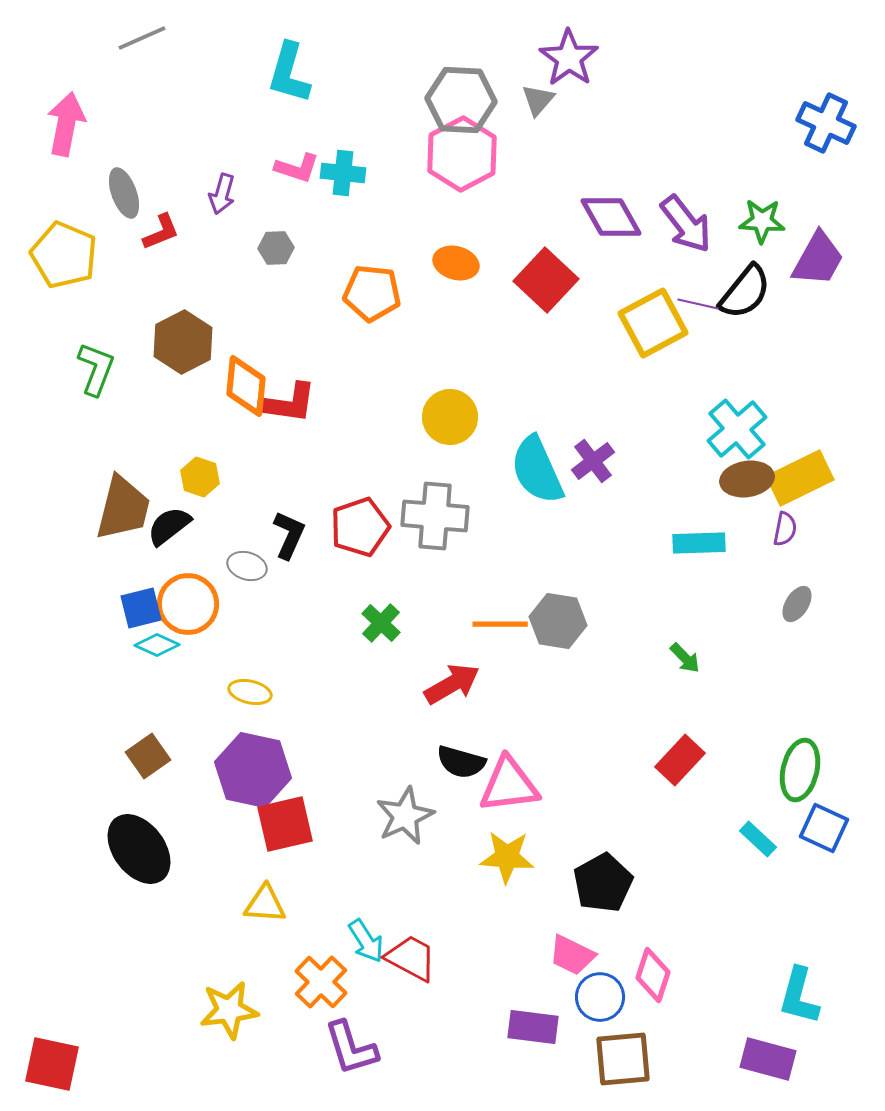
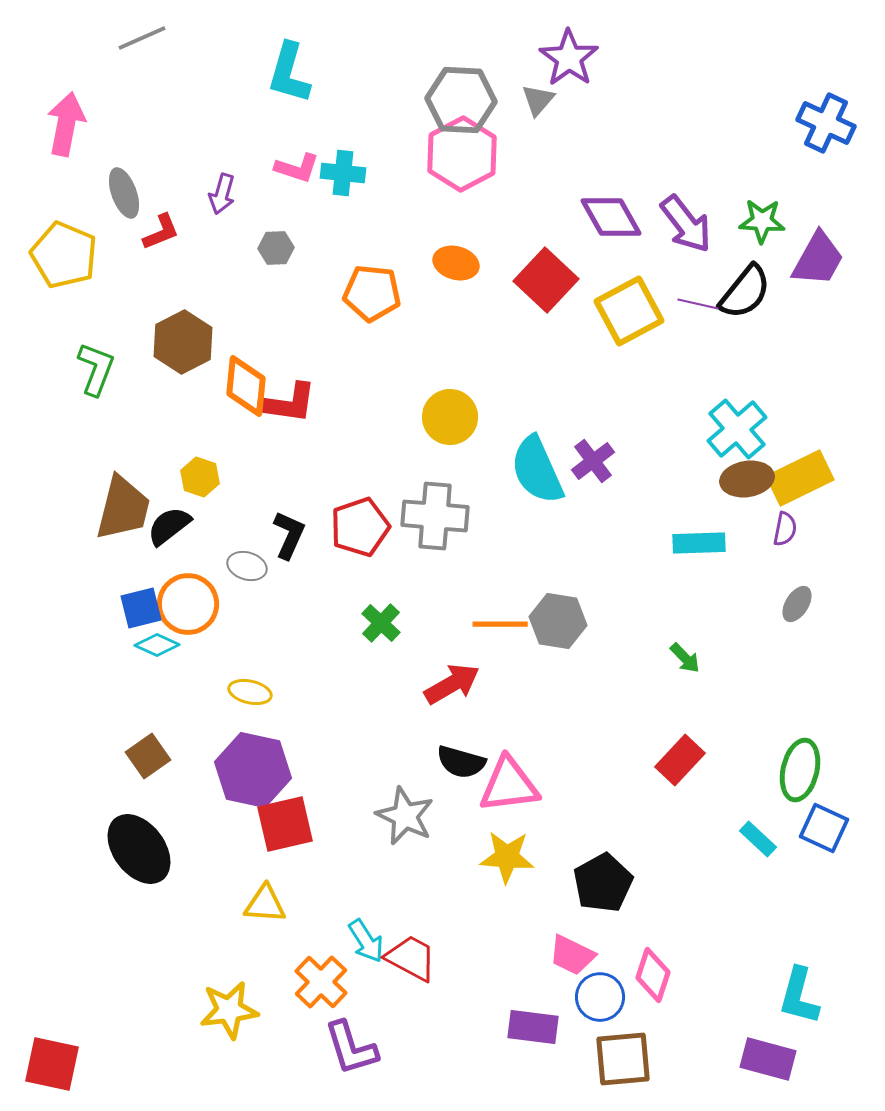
yellow square at (653, 323): moved 24 px left, 12 px up
gray star at (405, 816): rotated 22 degrees counterclockwise
